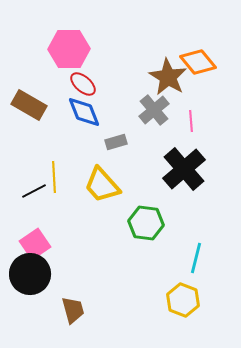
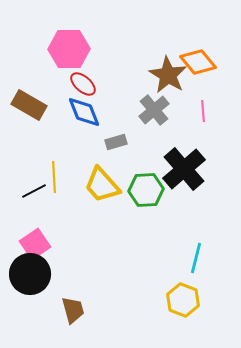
brown star: moved 2 px up
pink line: moved 12 px right, 10 px up
green hexagon: moved 33 px up; rotated 12 degrees counterclockwise
